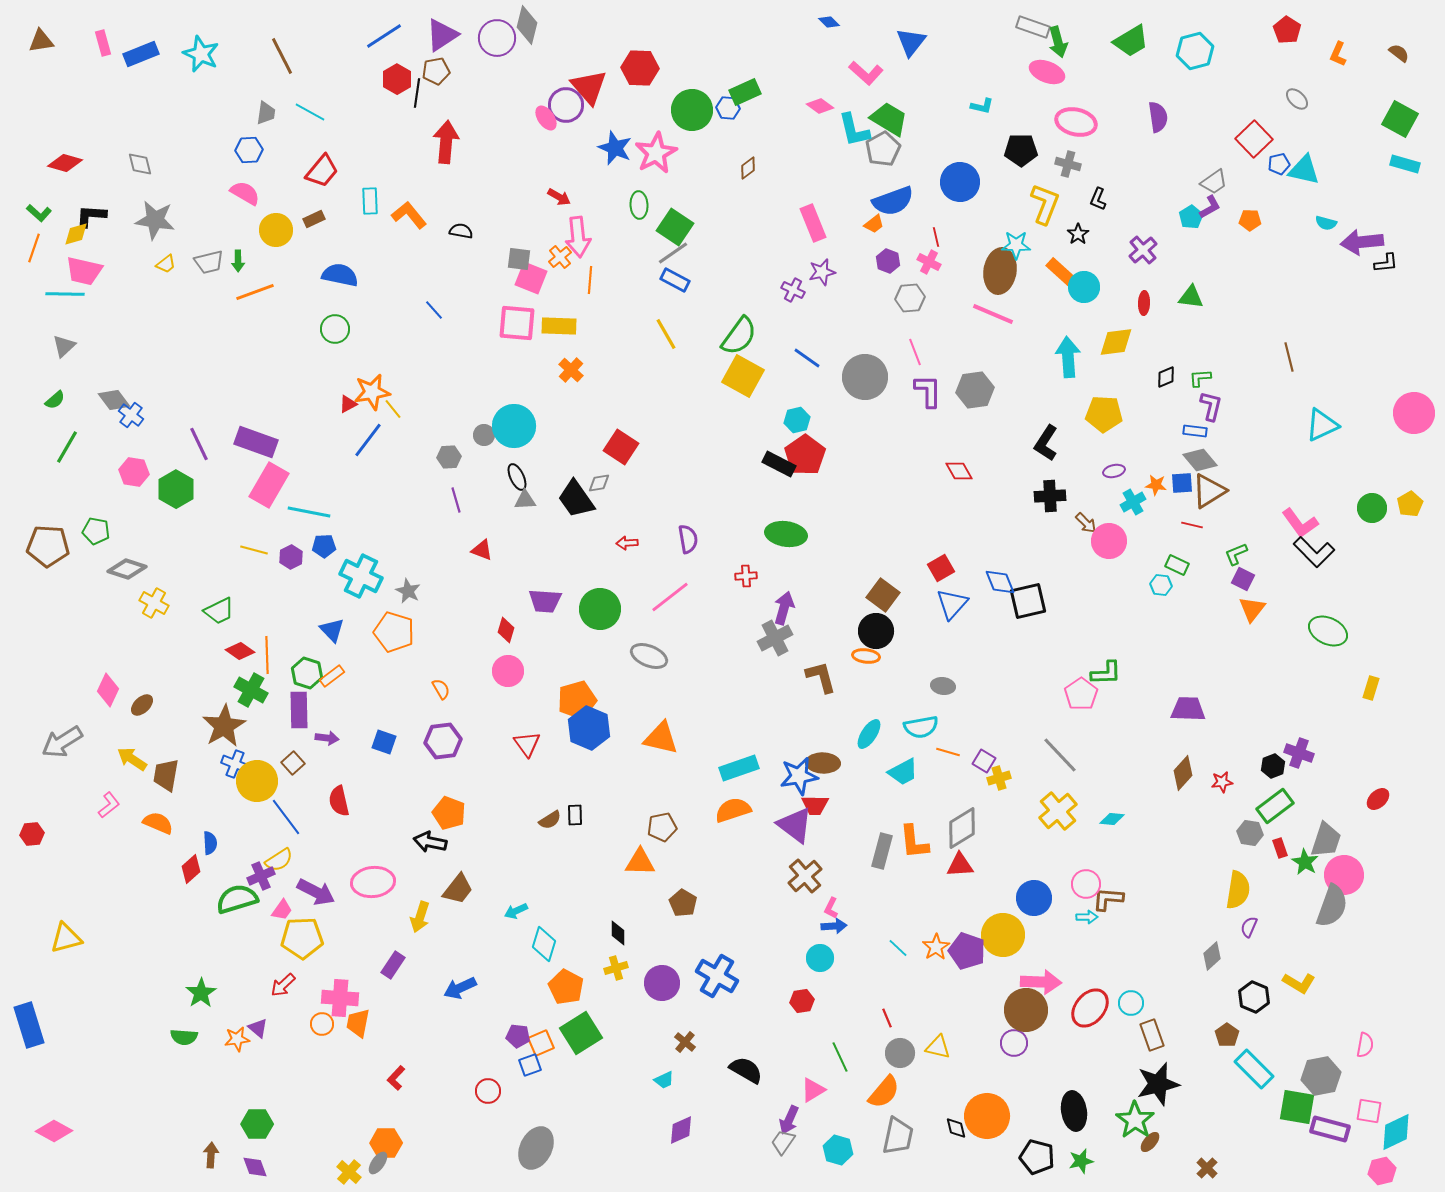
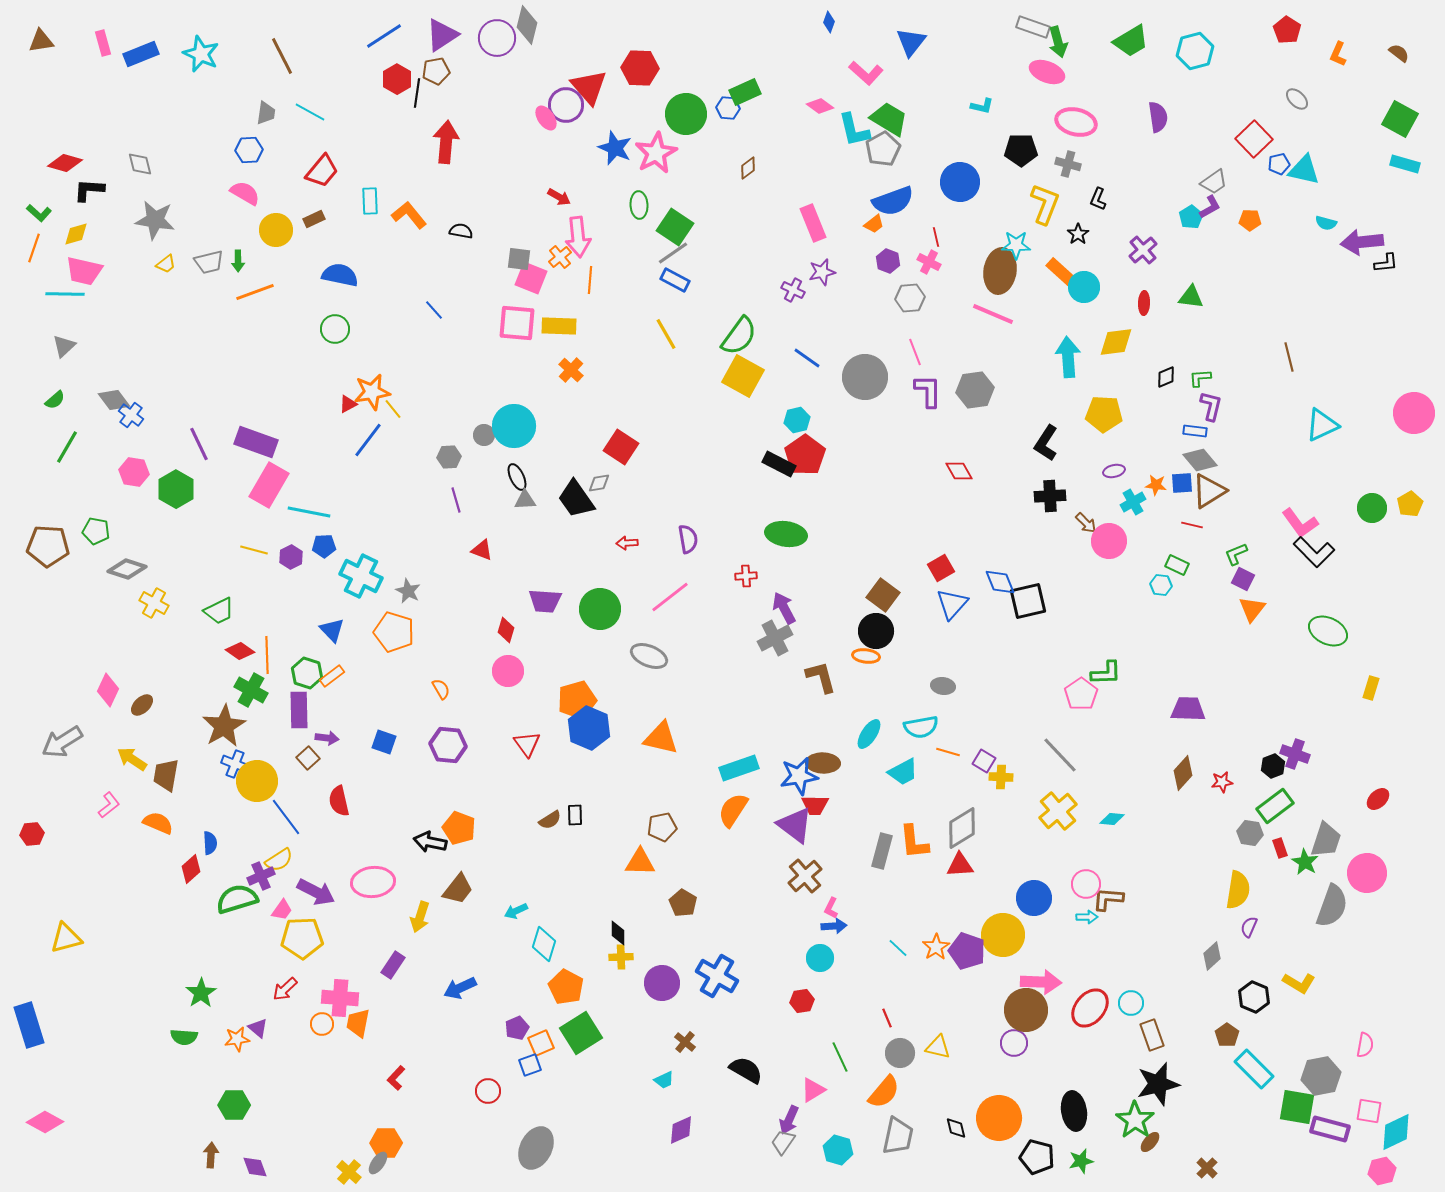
blue diamond at (829, 22): rotated 65 degrees clockwise
green circle at (692, 110): moved 6 px left, 4 px down
black L-shape at (91, 216): moved 2 px left, 26 px up
purple arrow at (784, 608): rotated 44 degrees counterclockwise
purple hexagon at (443, 741): moved 5 px right, 4 px down; rotated 12 degrees clockwise
purple cross at (1299, 753): moved 4 px left, 1 px down
brown square at (293, 763): moved 15 px right, 5 px up
yellow cross at (999, 778): moved 2 px right, 1 px up; rotated 20 degrees clockwise
orange semicircle at (733, 810): rotated 39 degrees counterclockwise
orange pentagon at (449, 813): moved 10 px right, 15 px down
pink circle at (1344, 875): moved 23 px right, 2 px up
yellow cross at (616, 968): moved 5 px right, 11 px up; rotated 15 degrees clockwise
red arrow at (283, 985): moved 2 px right, 4 px down
purple pentagon at (518, 1036): moved 1 px left, 8 px up; rotated 30 degrees counterclockwise
orange circle at (987, 1116): moved 12 px right, 2 px down
green hexagon at (257, 1124): moved 23 px left, 19 px up
pink diamond at (54, 1131): moved 9 px left, 9 px up
